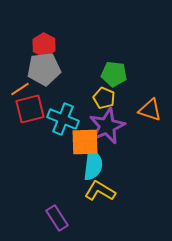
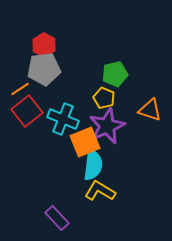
green pentagon: moved 1 px right; rotated 20 degrees counterclockwise
red square: moved 3 px left, 2 px down; rotated 24 degrees counterclockwise
orange square: rotated 20 degrees counterclockwise
purple rectangle: rotated 10 degrees counterclockwise
